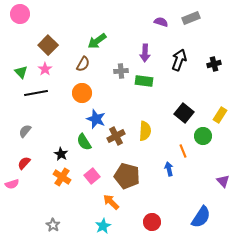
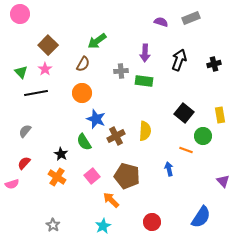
yellow rectangle: rotated 42 degrees counterclockwise
orange line: moved 3 px right, 1 px up; rotated 48 degrees counterclockwise
orange cross: moved 5 px left
orange arrow: moved 2 px up
